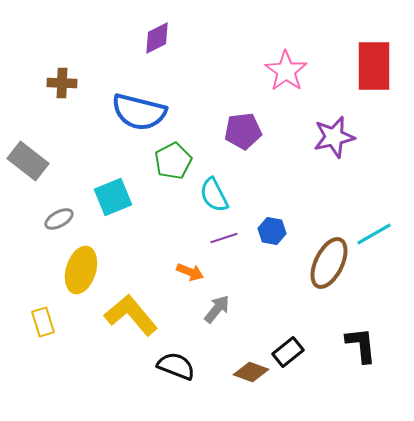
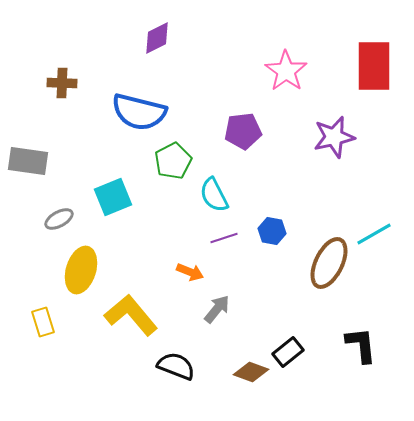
gray rectangle: rotated 30 degrees counterclockwise
